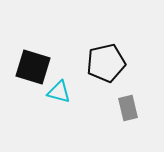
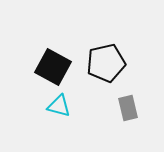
black square: moved 20 px right; rotated 12 degrees clockwise
cyan triangle: moved 14 px down
